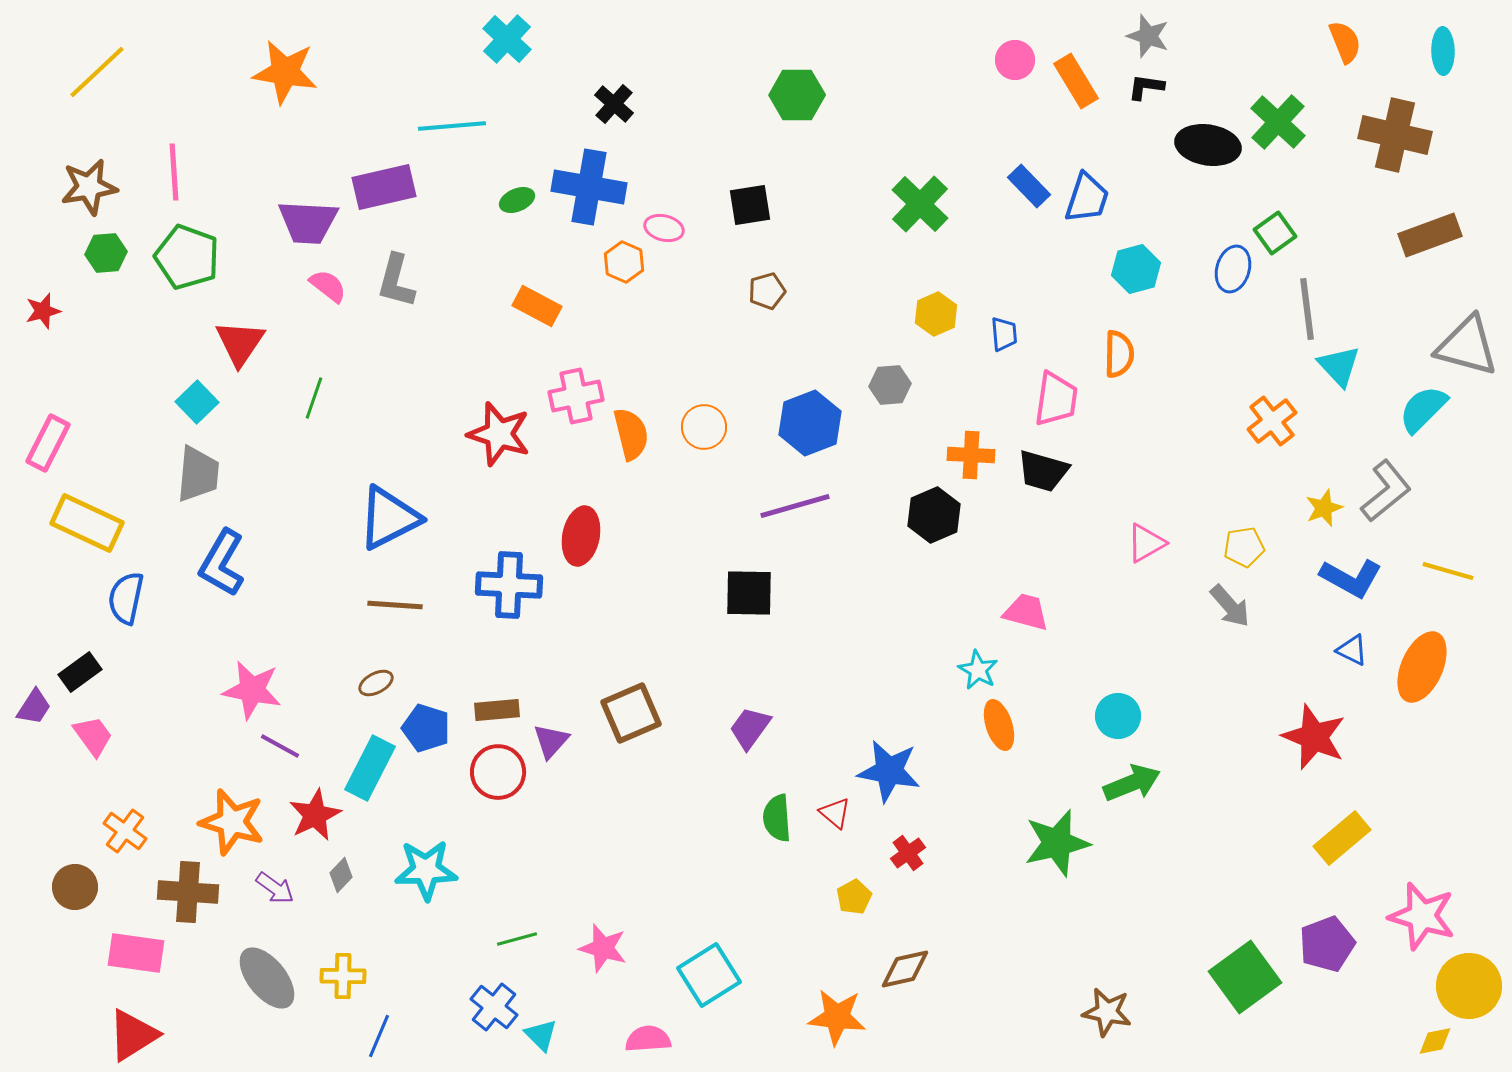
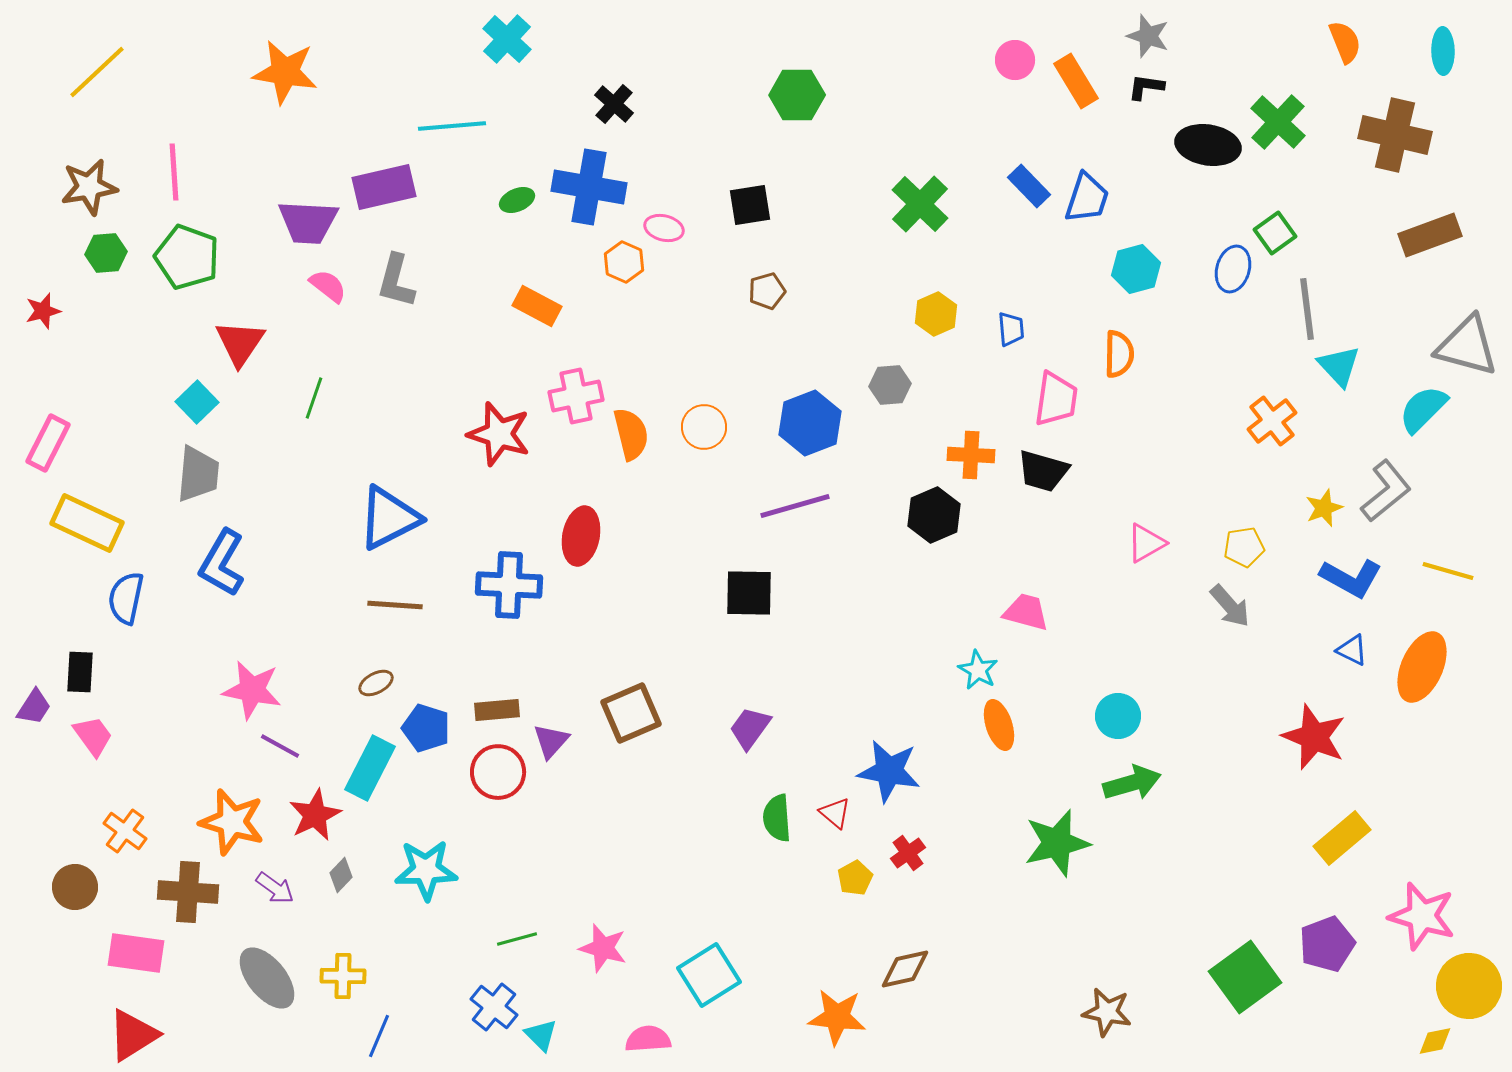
blue trapezoid at (1004, 334): moved 7 px right, 5 px up
black rectangle at (80, 672): rotated 51 degrees counterclockwise
green arrow at (1132, 783): rotated 6 degrees clockwise
yellow pentagon at (854, 897): moved 1 px right, 19 px up
